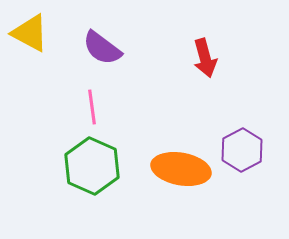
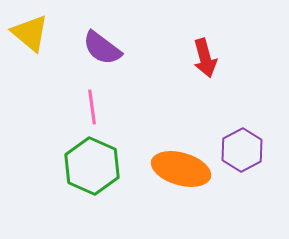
yellow triangle: rotated 12 degrees clockwise
orange ellipse: rotated 6 degrees clockwise
